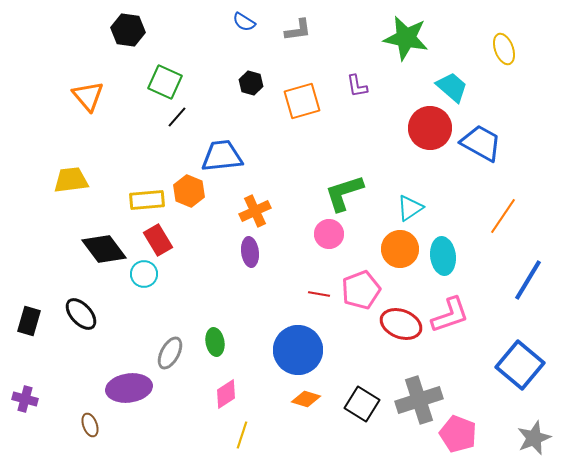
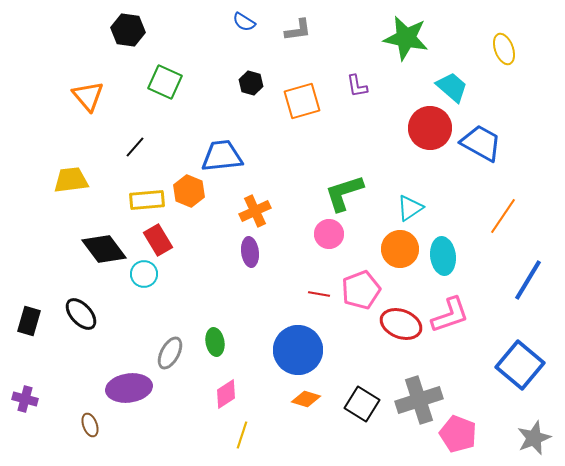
black line at (177, 117): moved 42 px left, 30 px down
